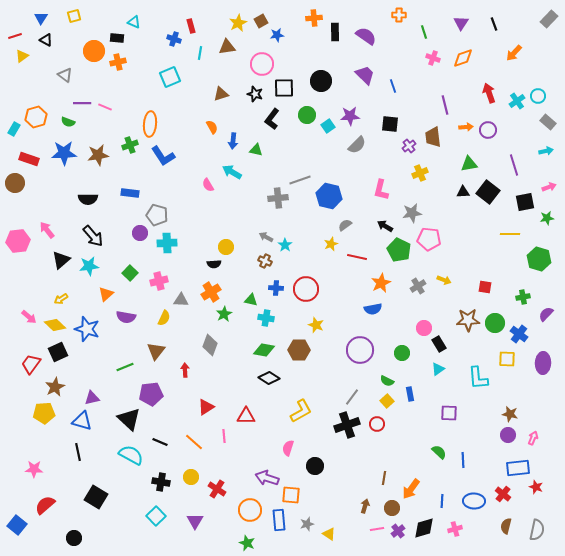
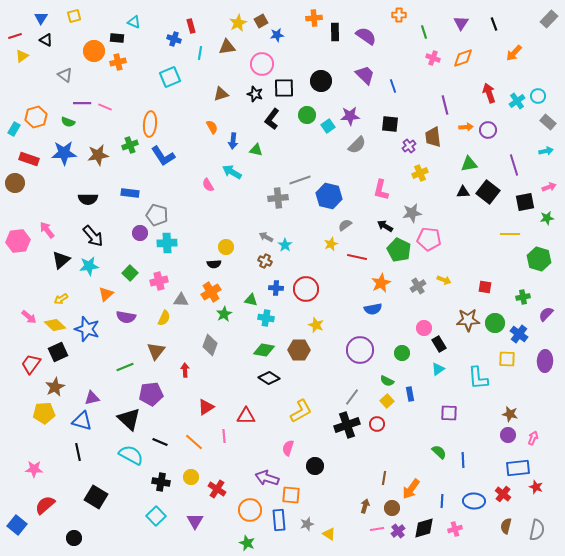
purple ellipse at (543, 363): moved 2 px right, 2 px up
